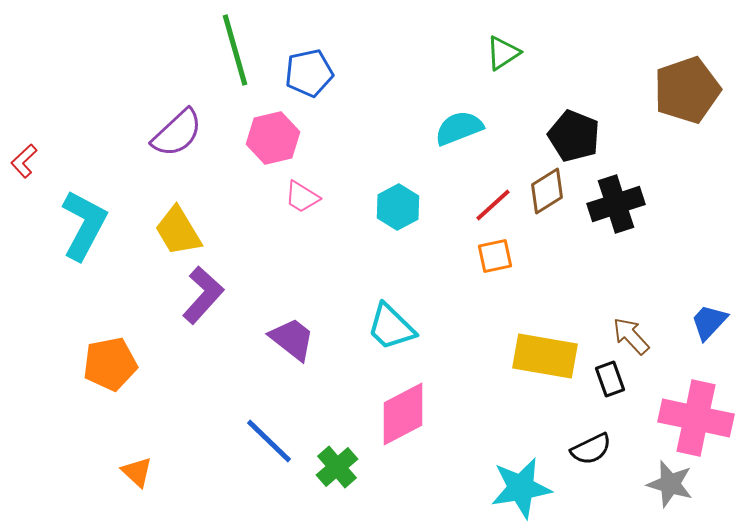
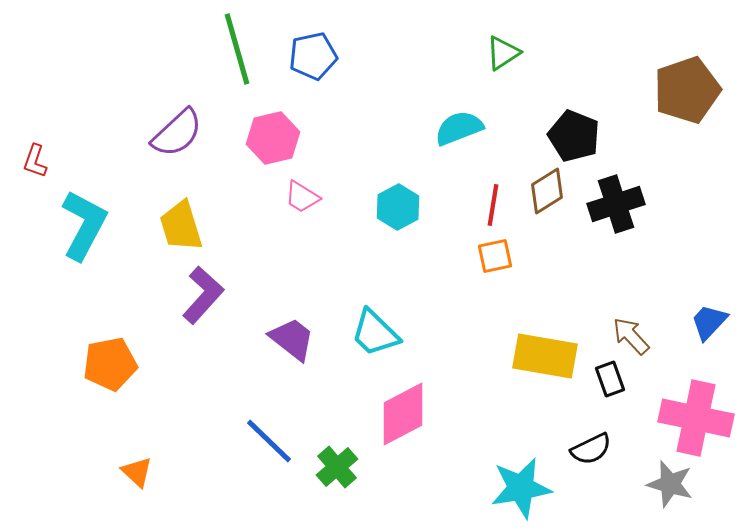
green line: moved 2 px right, 1 px up
blue pentagon: moved 4 px right, 17 px up
red L-shape: moved 11 px right; rotated 28 degrees counterclockwise
red line: rotated 39 degrees counterclockwise
yellow trapezoid: moved 3 px right, 5 px up; rotated 14 degrees clockwise
cyan trapezoid: moved 16 px left, 6 px down
